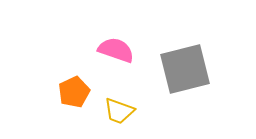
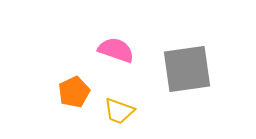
gray square: moved 2 px right; rotated 6 degrees clockwise
